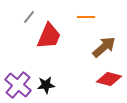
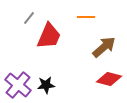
gray line: moved 1 px down
